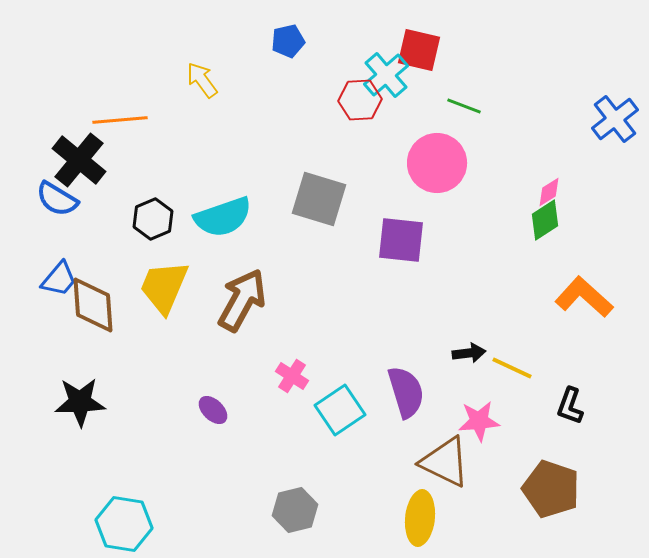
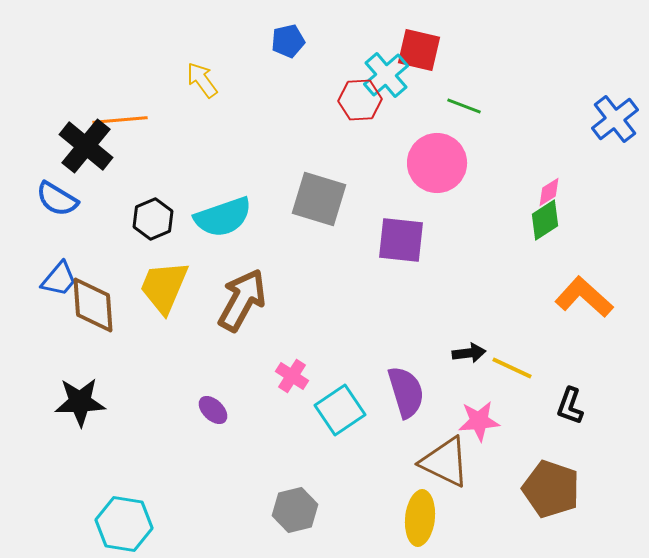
black cross: moved 7 px right, 14 px up
